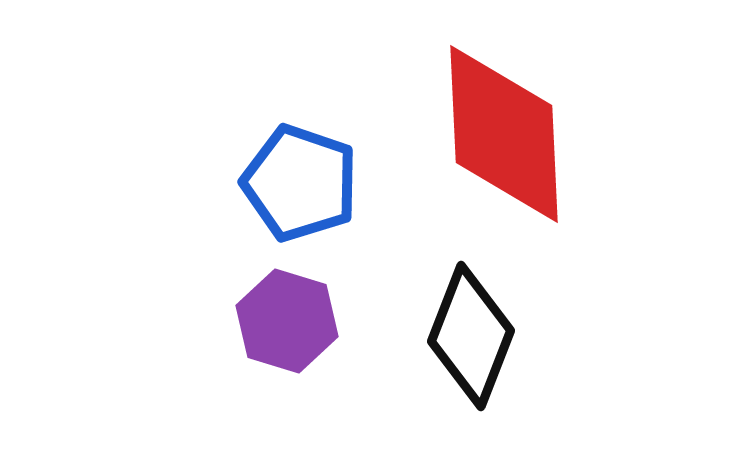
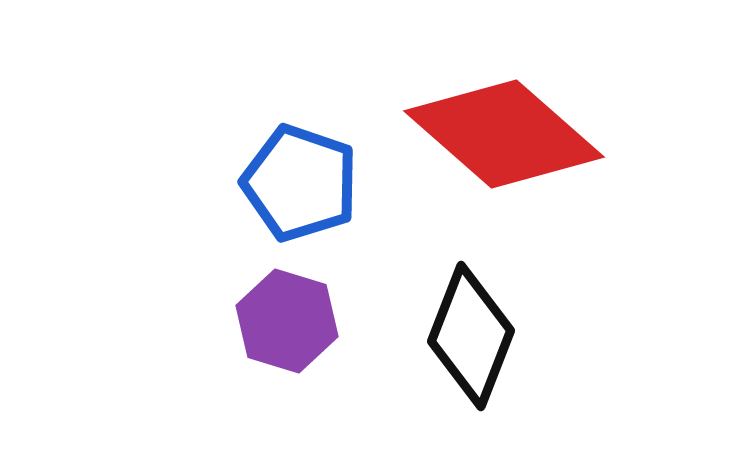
red diamond: rotated 46 degrees counterclockwise
